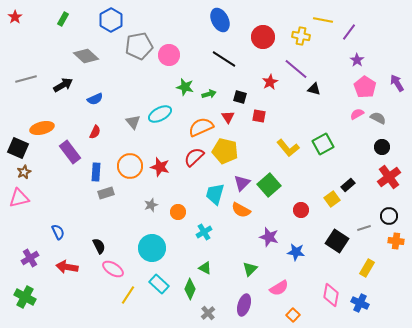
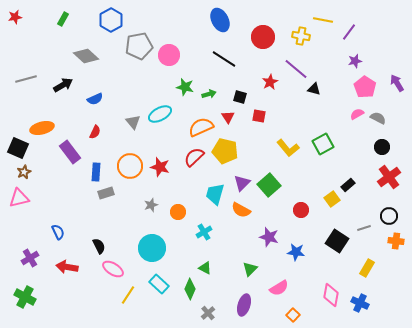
red star at (15, 17): rotated 24 degrees clockwise
purple star at (357, 60): moved 2 px left, 1 px down; rotated 24 degrees clockwise
